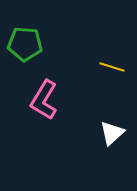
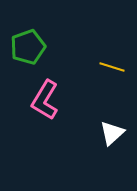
green pentagon: moved 3 px right, 3 px down; rotated 24 degrees counterclockwise
pink L-shape: moved 1 px right
